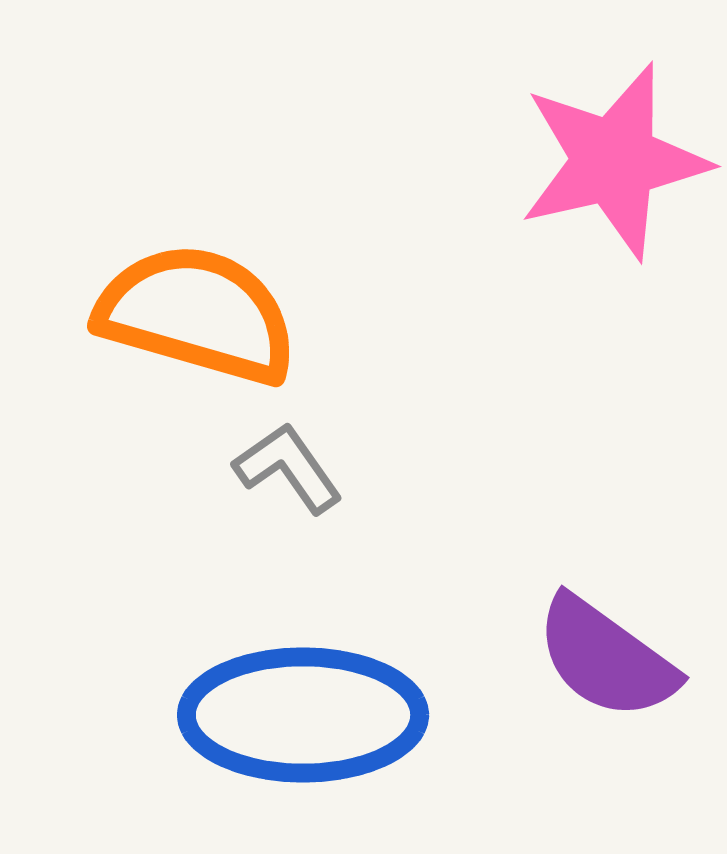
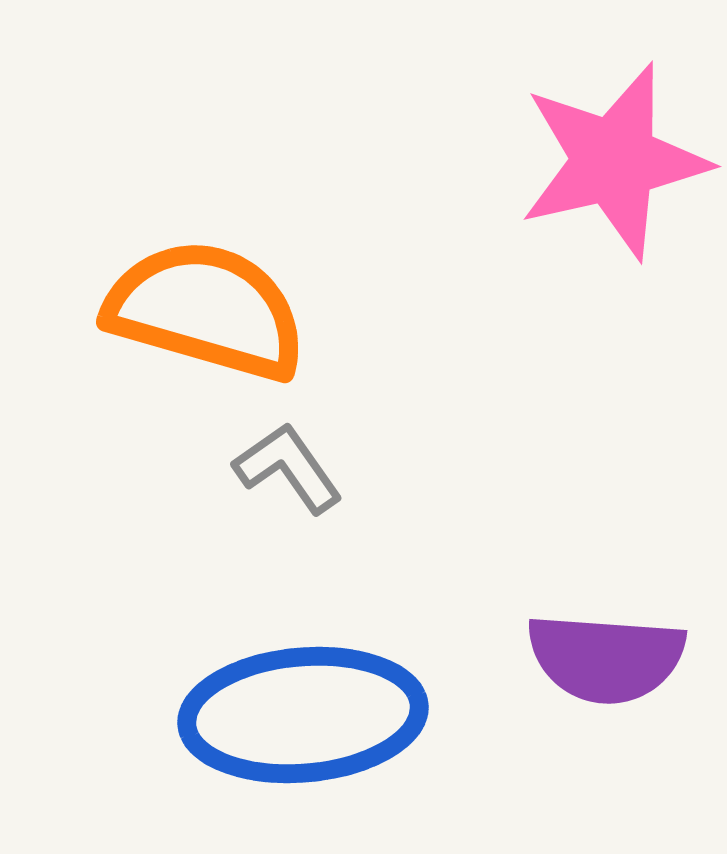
orange semicircle: moved 9 px right, 4 px up
purple semicircle: rotated 32 degrees counterclockwise
blue ellipse: rotated 5 degrees counterclockwise
